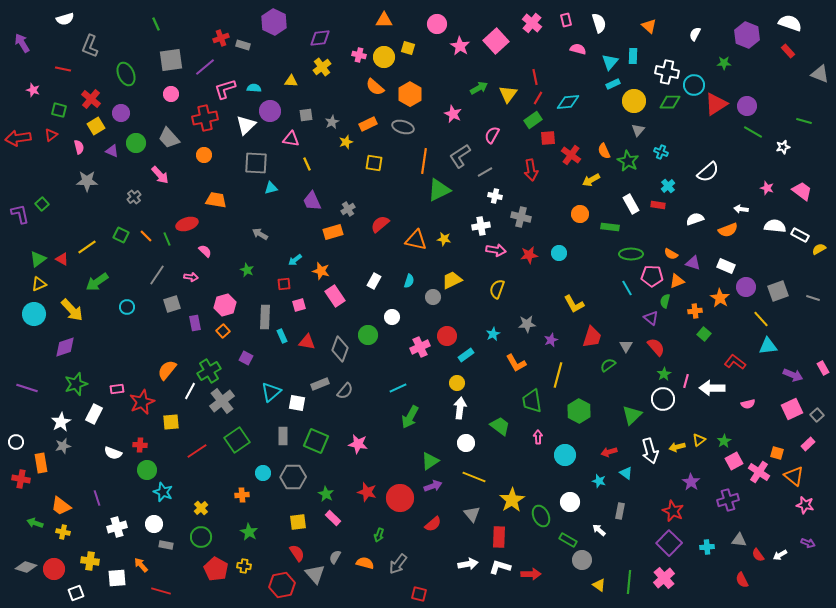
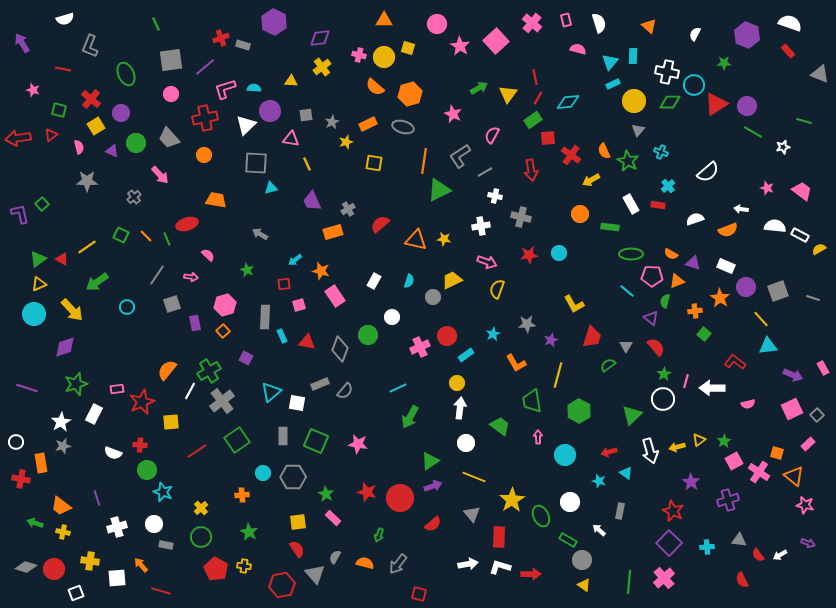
orange hexagon at (410, 94): rotated 15 degrees clockwise
pink arrow at (496, 250): moved 9 px left, 12 px down; rotated 12 degrees clockwise
pink semicircle at (205, 251): moved 3 px right, 4 px down
cyan line at (627, 288): moved 3 px down; rotated 21 degrees counterclockwise
red semicircle at (297, 553): moved 4 px up
yellow triangle at (599, 585): moved 15 px left
